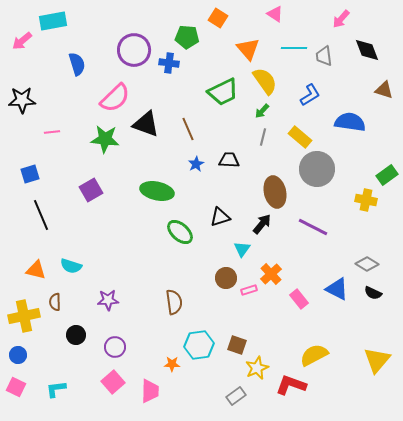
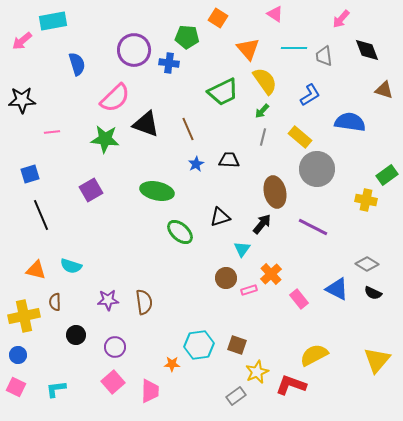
brown semicircle at (174, 302): moved 30 px left
yellow star at (257, 368): moved 4 px down
